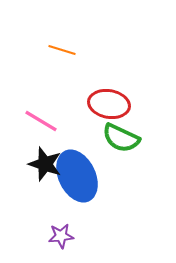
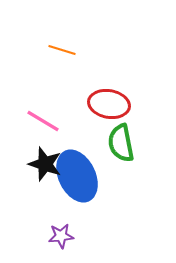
pink line: moved 2 px right
green semicircle: moved 5 px down; rotated 54 degrees clockwise
